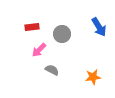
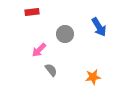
red rectangle: moved 15 px up
gray circle: moved 3 px right
gray semicircle: moved 1 px left; rotated 24 degrees clockwise
